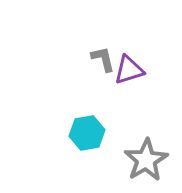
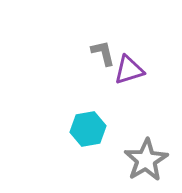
gray L-shape: moved 6 px up
cyan hexagon: moved 1 px right, 4 px up
